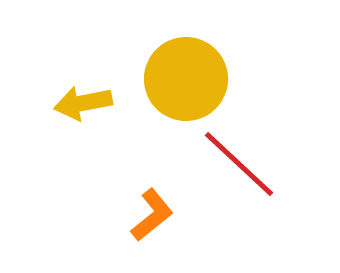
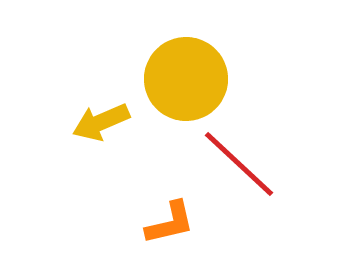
yellow arrow: moved 18 px right, 19 px down; rotated 12 degrees counterclockwise
orange L-shape: moved 18 px right, 8 px down; rotated 26 degrees clockwise
